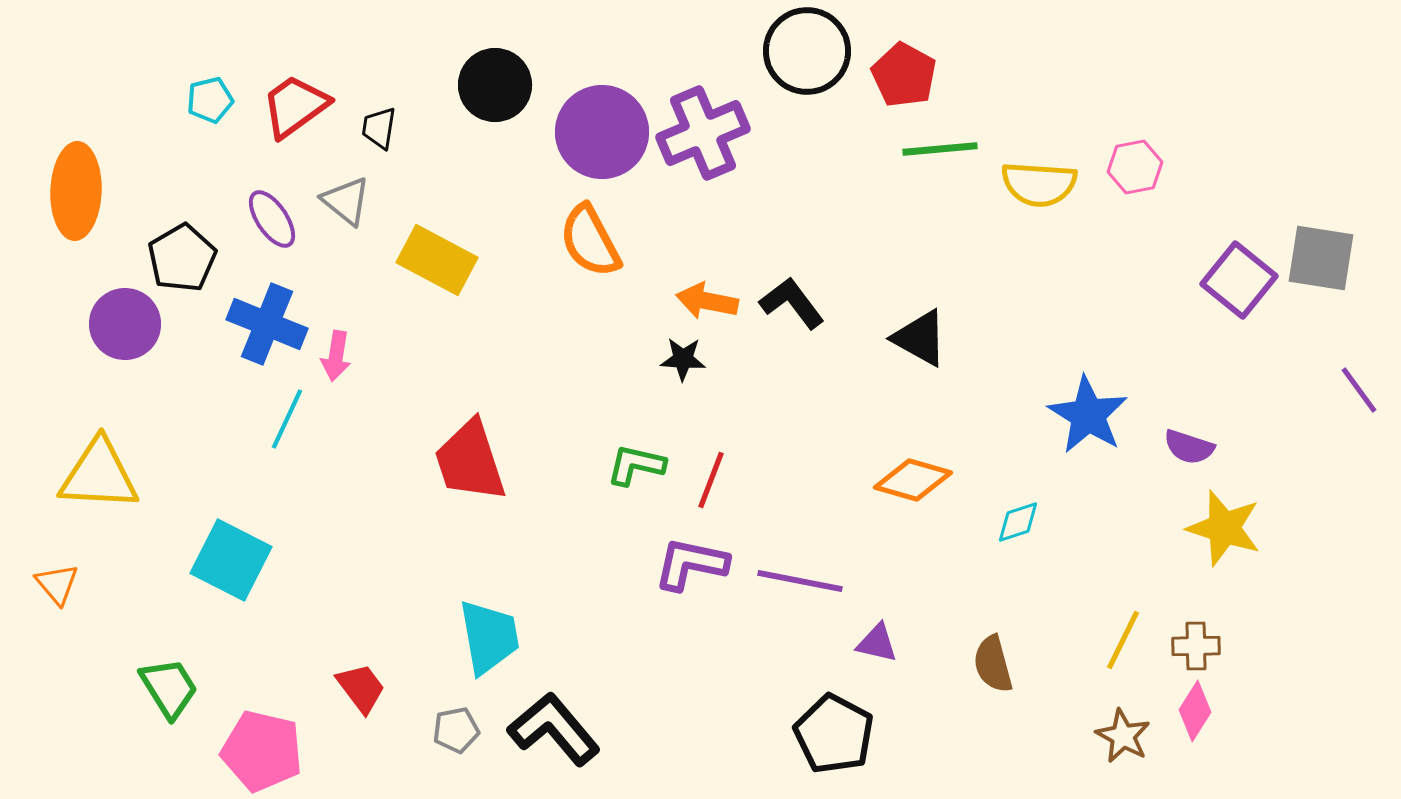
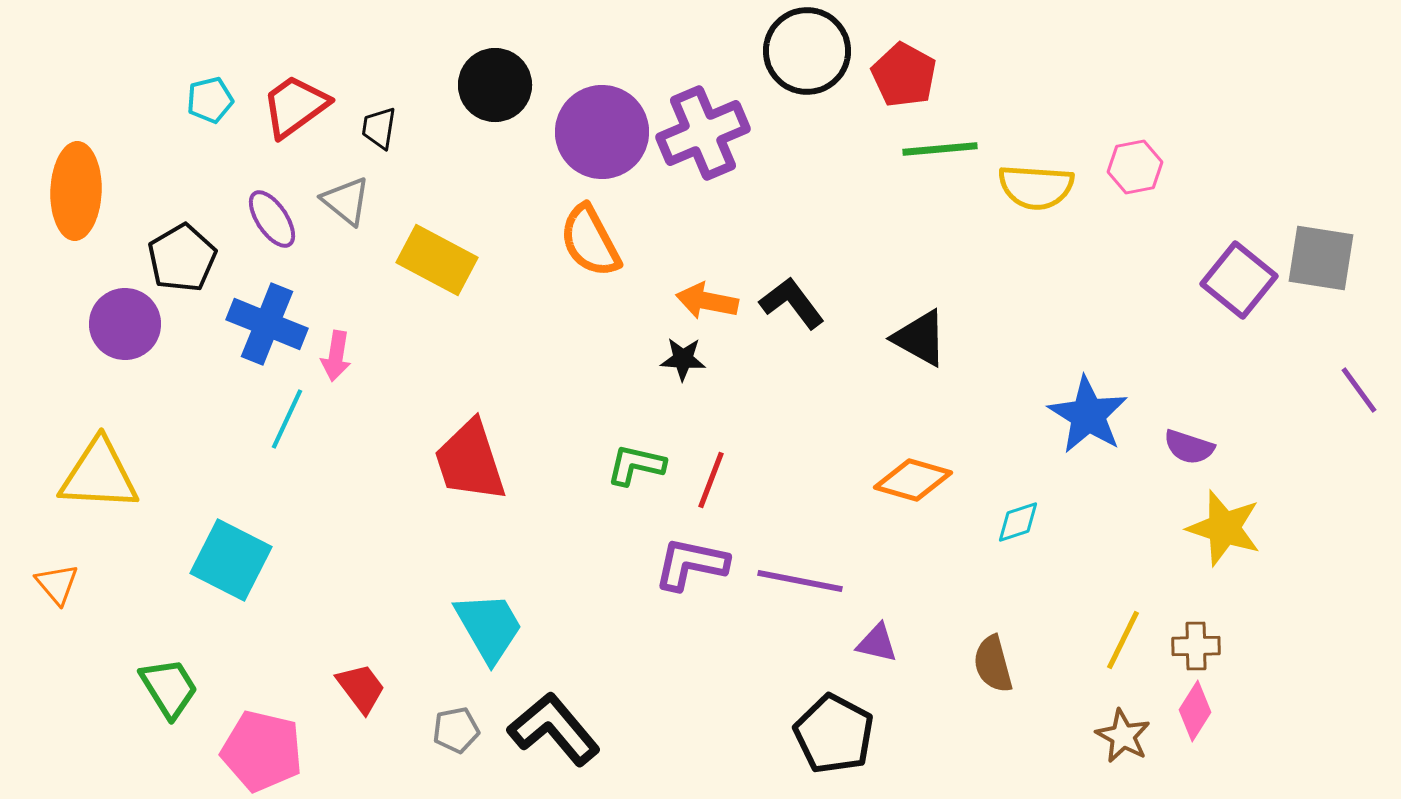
yellow semicircle at (1039, 184): moved 3 px left, 3 px down
cyan trapezoid at (489, 637): moved 10 px up; rotated 20 degrees counterclockwise
